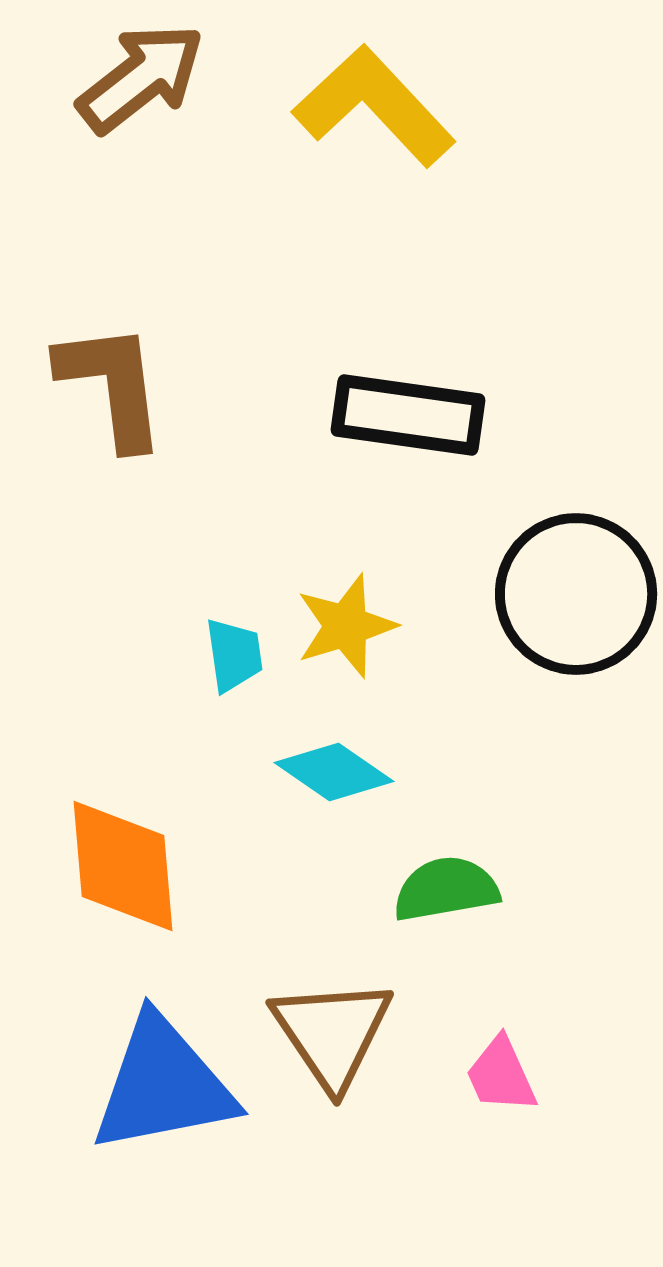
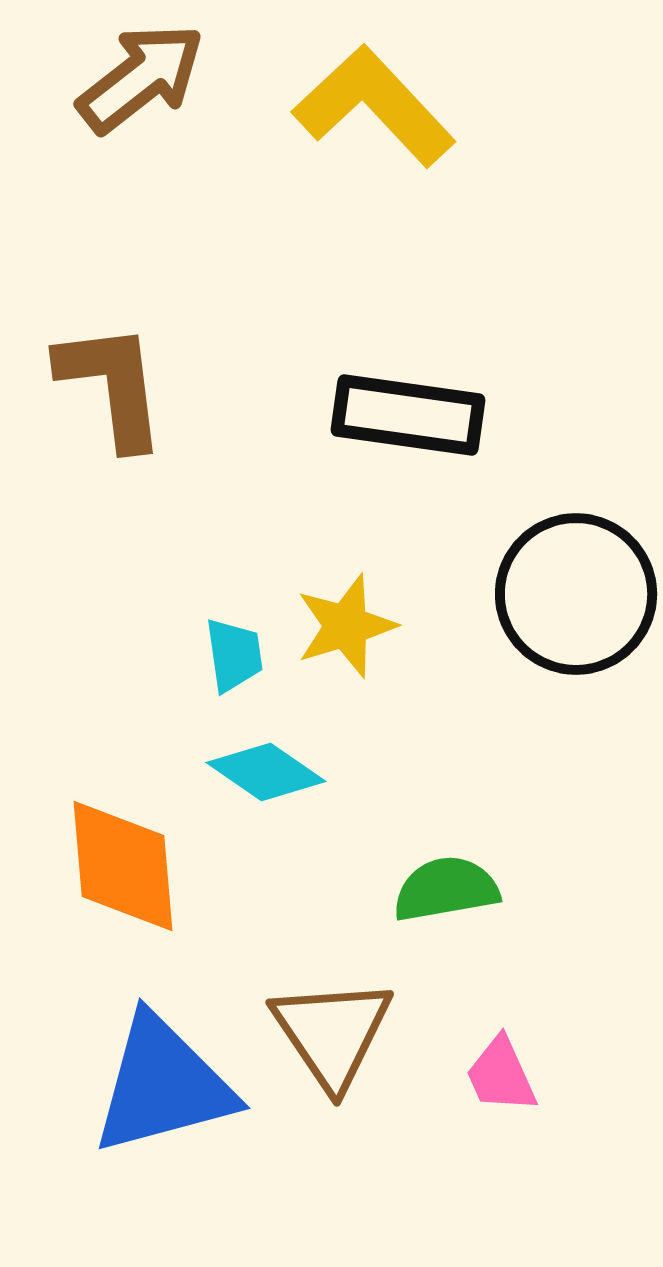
cyan diamond: moved 68 px left
blue triangle: rotated 4 degrees counterclockwise
